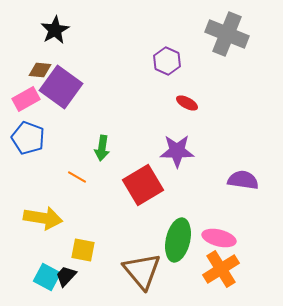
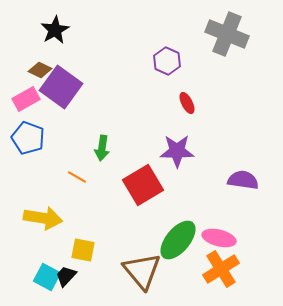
brown diamond: rotated 20 degrees clockwise
red ellipse: rotated 35 degrees clockwise
green ellipse: rotated 27 degrees clockwise
